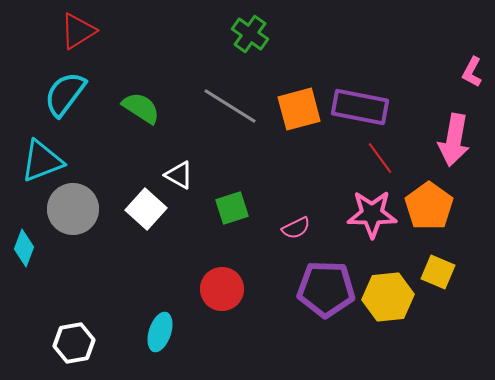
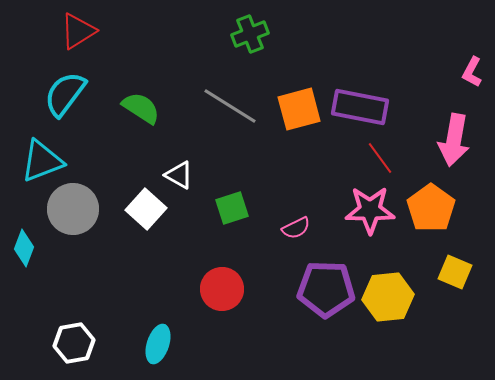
green cross: rotated 33 degrees clockwise
orange pentagon: moved 2 px right, 2 px down
pink star: moved 2 px left, 4 px up
yellow square: moved 17 px right
cyan ellipse: moved 2 px left, 12 px down
